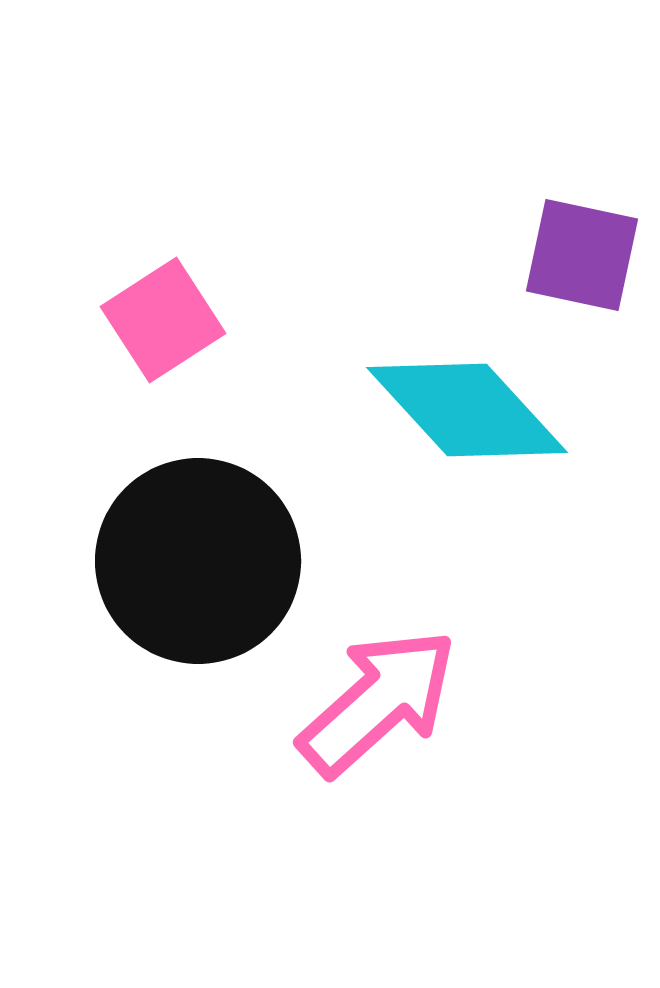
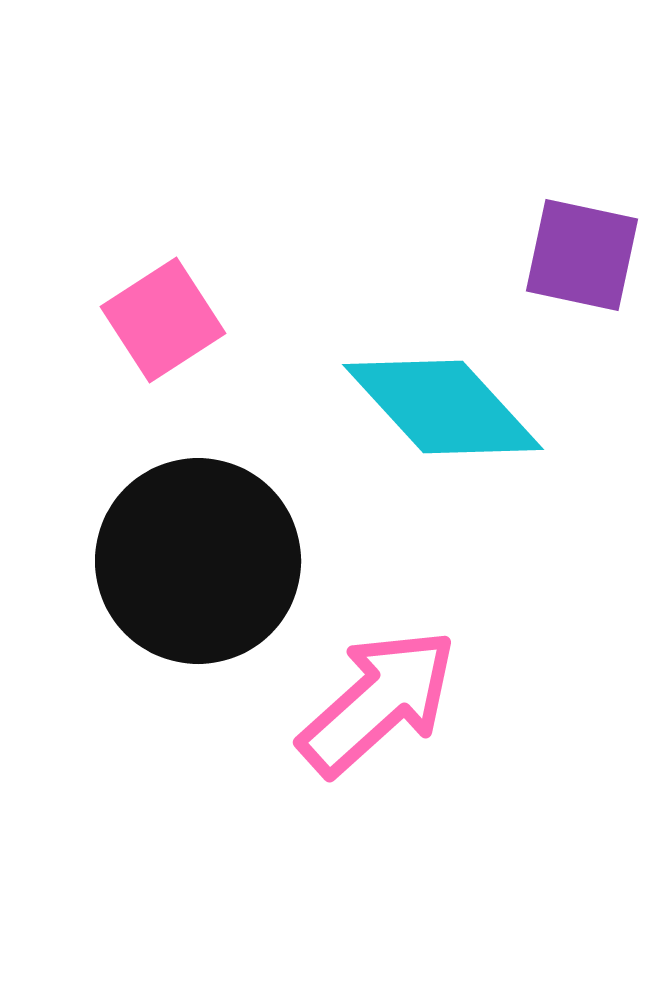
cyan diamond: moved 24 px left, 3 px up
